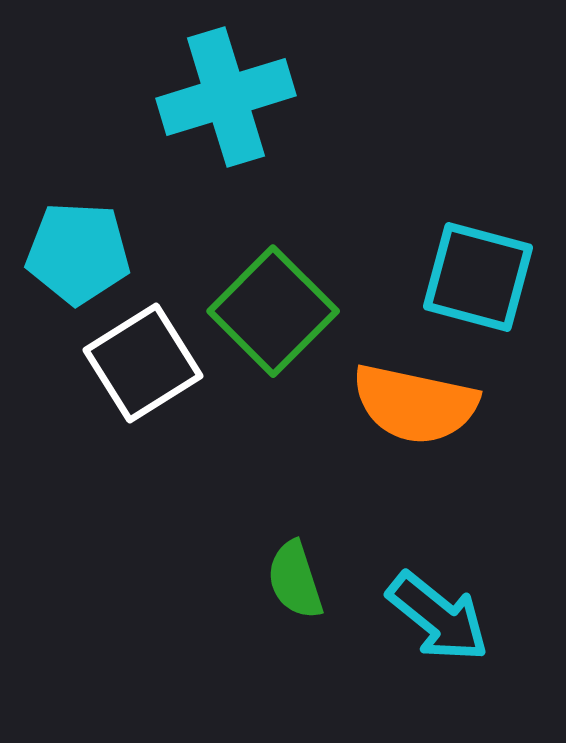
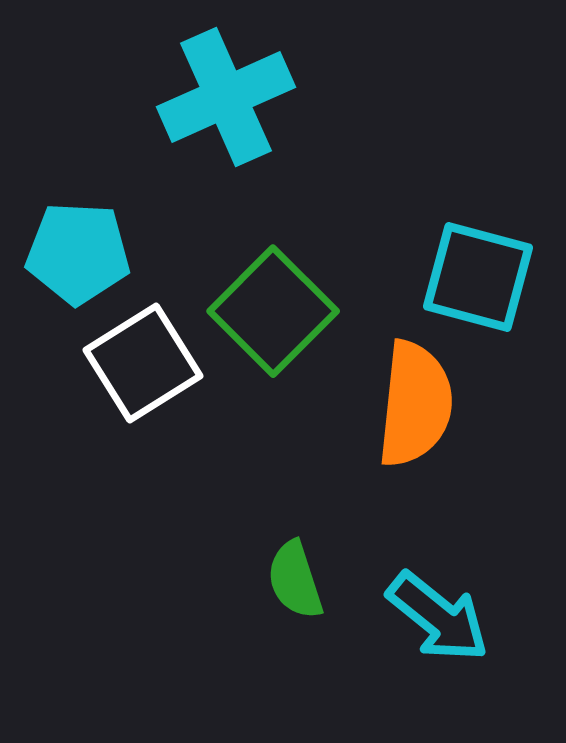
cyan cross: rotated 7 degrees counterclockwise
orange semicircle: rotated 96 degrees counterclockwise
